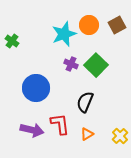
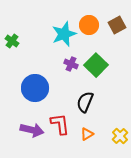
blue circle: moved 1 px left
